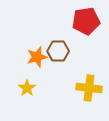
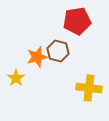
red pentagon: moved 9 px left
brown hexagon: rotated 15 degrees clockwise
yellow star: moved 11 px left, 10 px up
